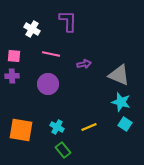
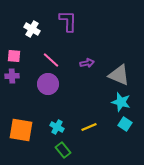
pink line: moved 6 px down; rotated 30 degrees clockwise
purple arrow: moved 3 px right, 1 px up
